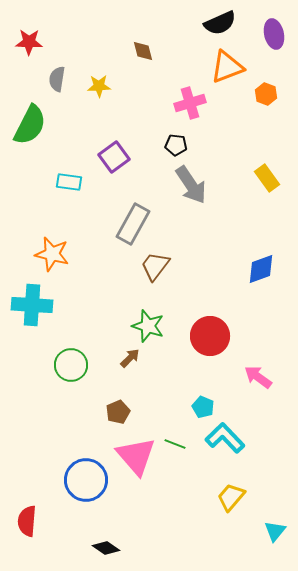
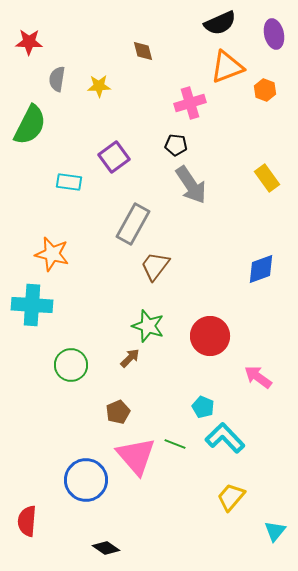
orange hexagon: moved 1 px left, 4 px up
